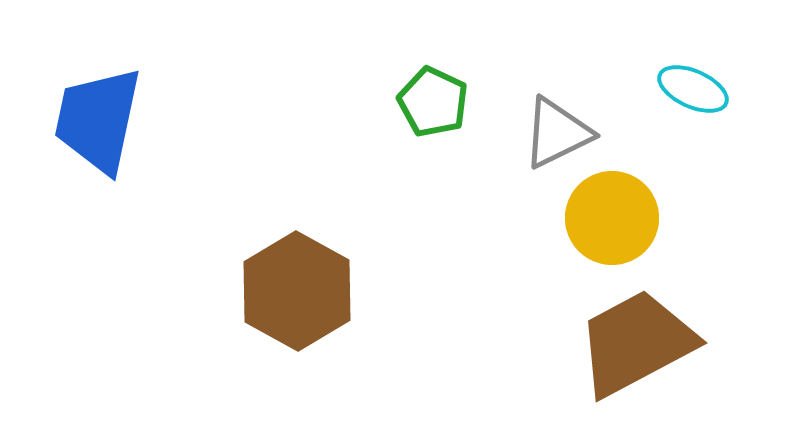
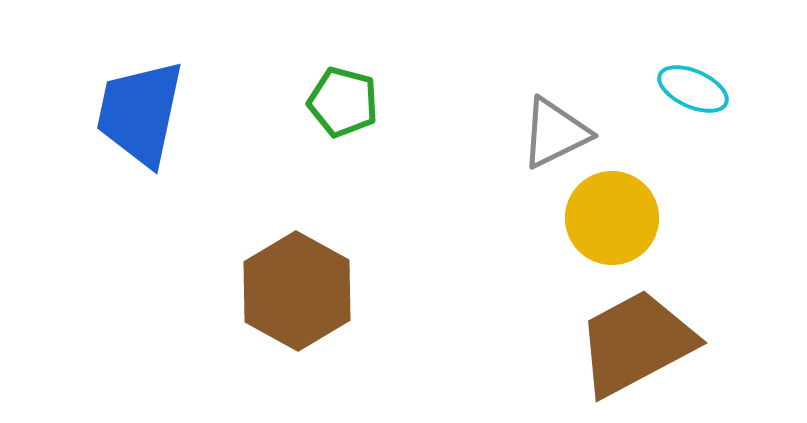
green pentagon: moved 90 px left; rotated 10 degrees counterclockwise
blue trapezoid: moved 42 px right, 7 px up
gray triangle: moved 2 px left
